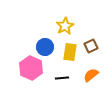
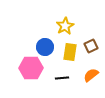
pink hexagon: rotated 25 degrees counterclockwise
